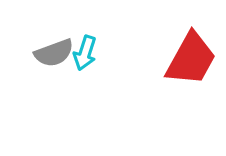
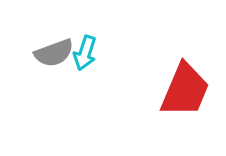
red trapezoid: moved 6 px left, 31 px down; rotated 6 degrees counterclockwise
